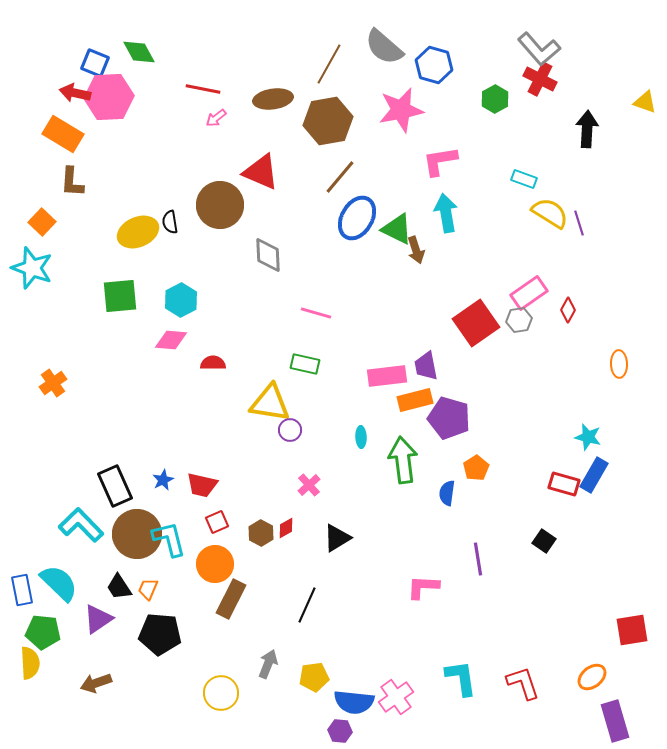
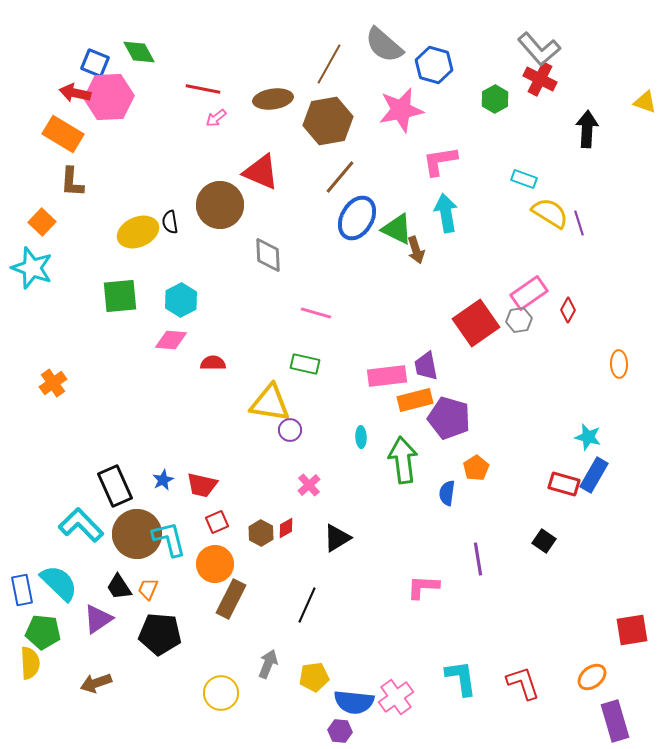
gray semicircle at (384, 47): moved 2 px up
